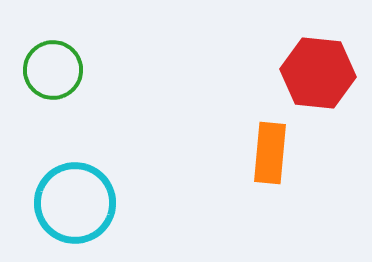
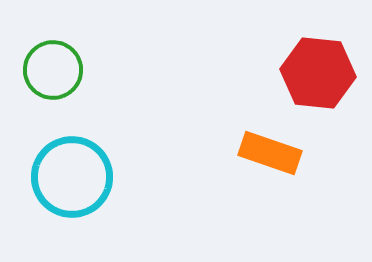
orange rectangle: rotated 76 degrees counterclockwise
cyan circle: moved 3 px left, 26 px up
